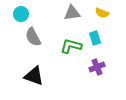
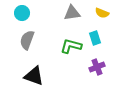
cyan circle: moved 1 px right, 1 px up
gray semicircle: moved 6 px left, 3 px down; rotated 48 degrees clockwise
